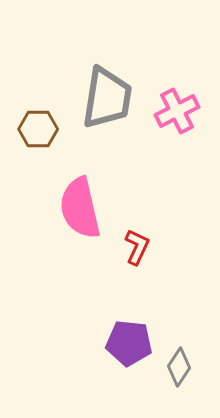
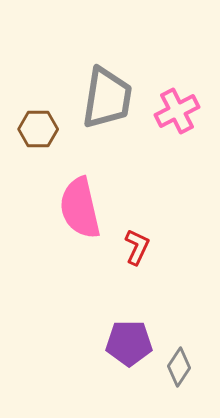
purple pentagon: rotated 6 degrees counterclockwise
